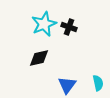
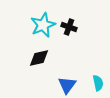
cyan star: moved 1 px left, 1 px down
